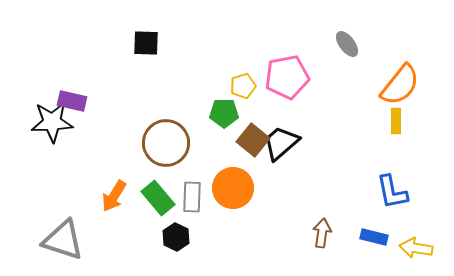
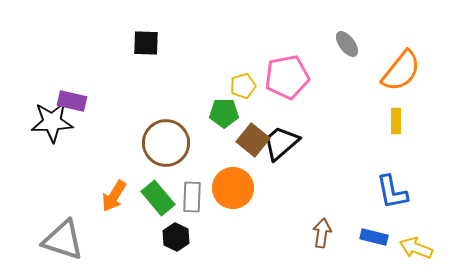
orange semicircle: moved 1 px right, 14 px up
yellow arrow: rotated 12 degrees clockwise
